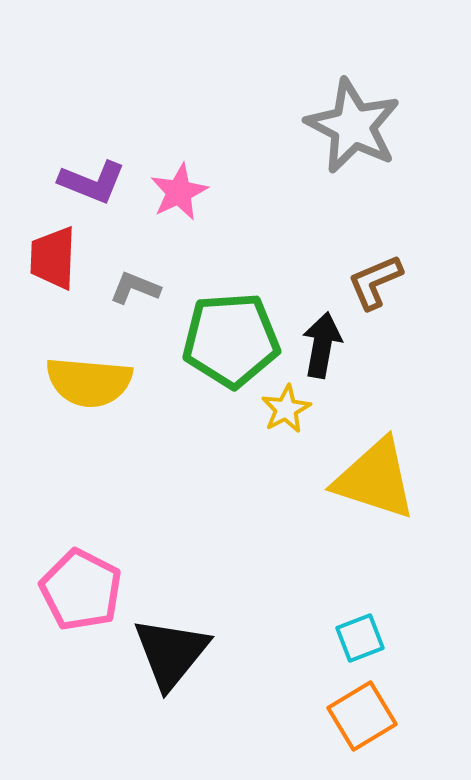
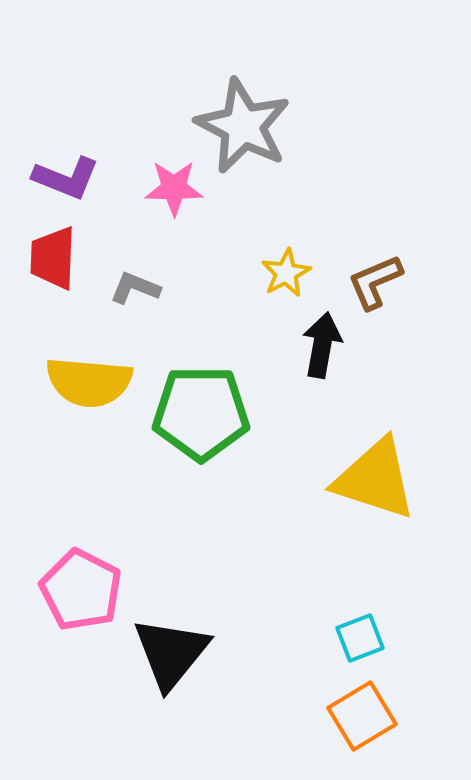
gray star: moved 110 px left
purple L-shape: moved 26 px left, 4 px up
pink star: moved 5 px left, 4 px up; rotated 26 degrees clockwise
green pentagon: moved 30 px left, 73 px down; rotated 4 degrees clockwise
yellow star: moved 136 px up
